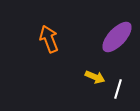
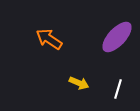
orange arrow: rotated 36 degrees counterclockwise
yellow arrow: moved 16 px left, 6 px down
